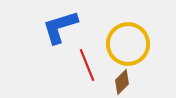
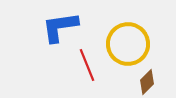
blue L-shape: rotated 9 degrees clockwise
brown diamond: moved 25 px right
